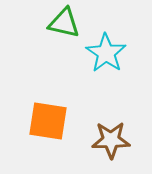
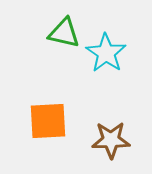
green triangle: moved 10 px down
orange square: rotated 12 degrees counterclockwise
